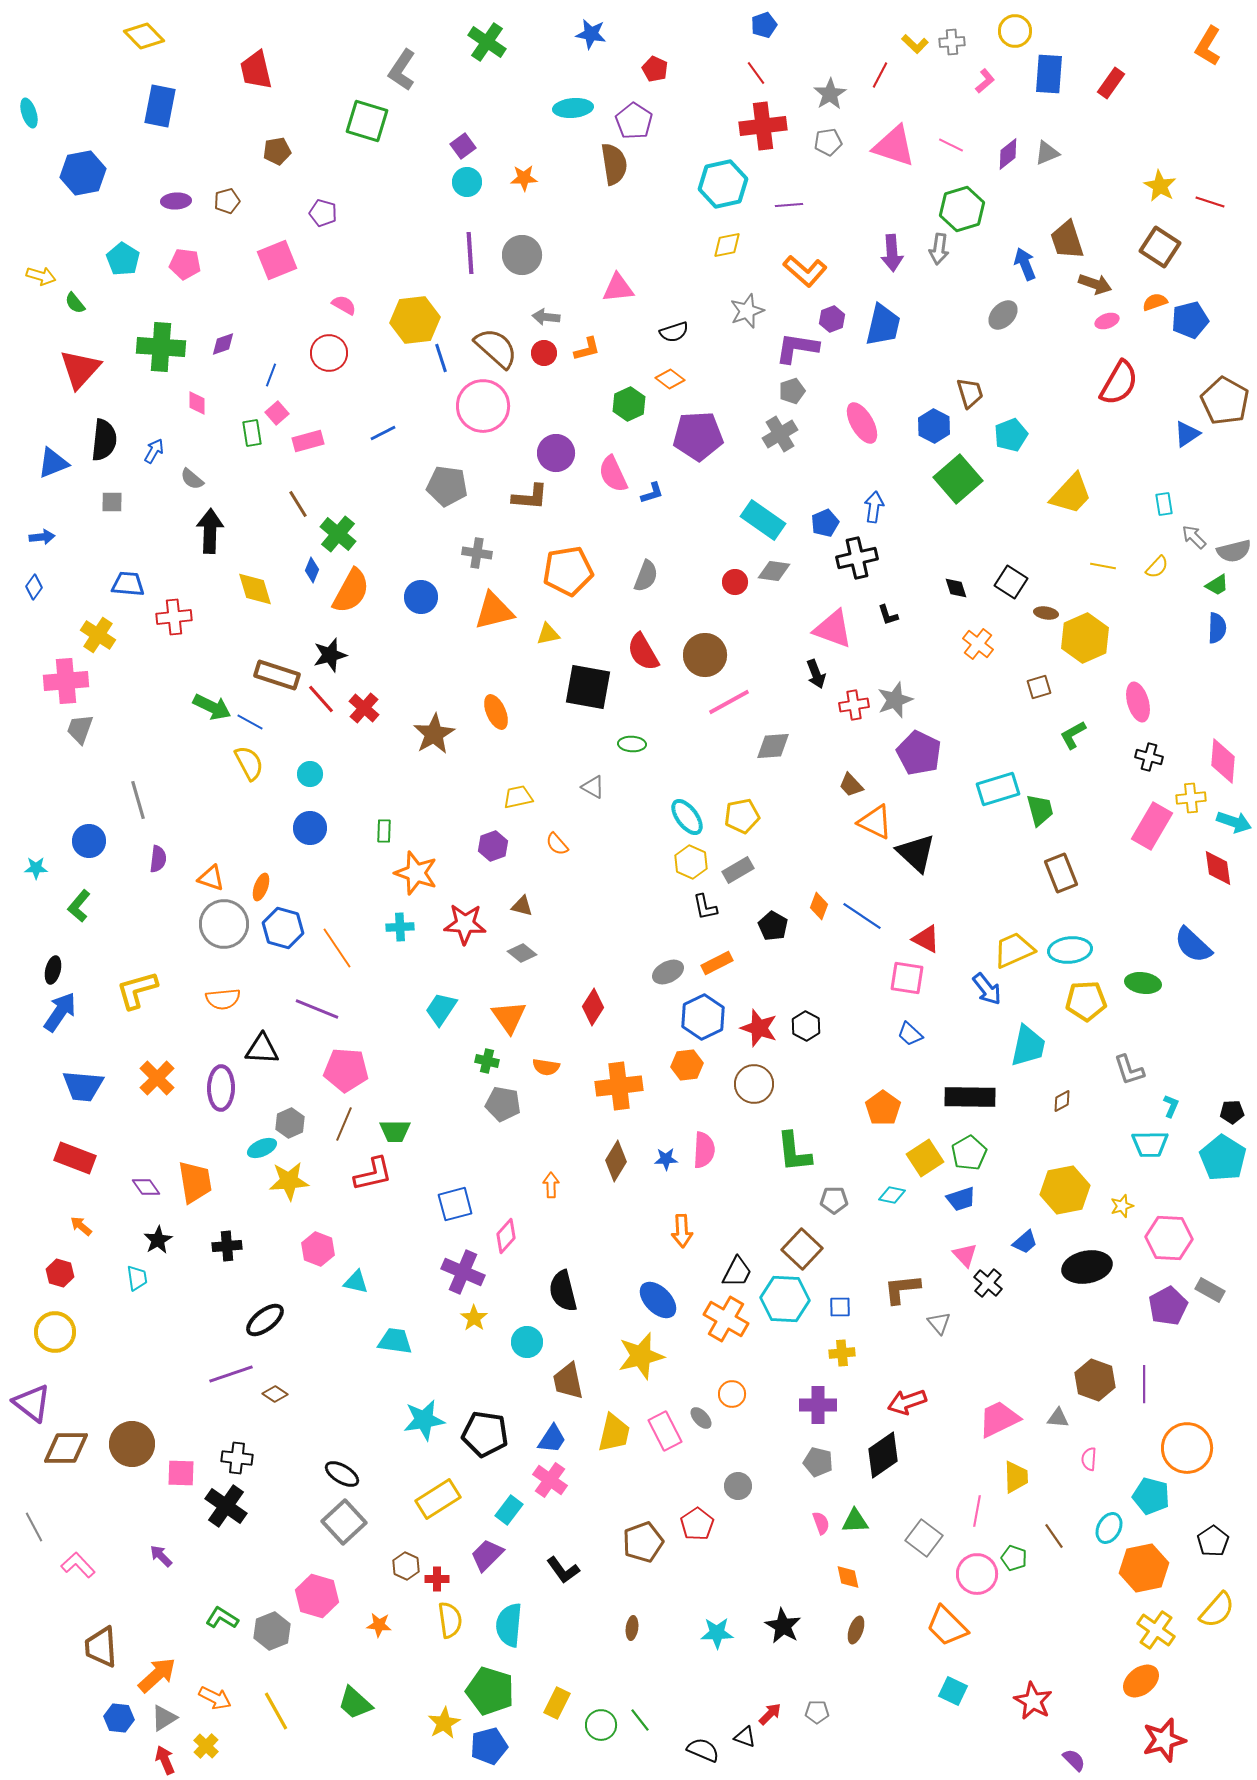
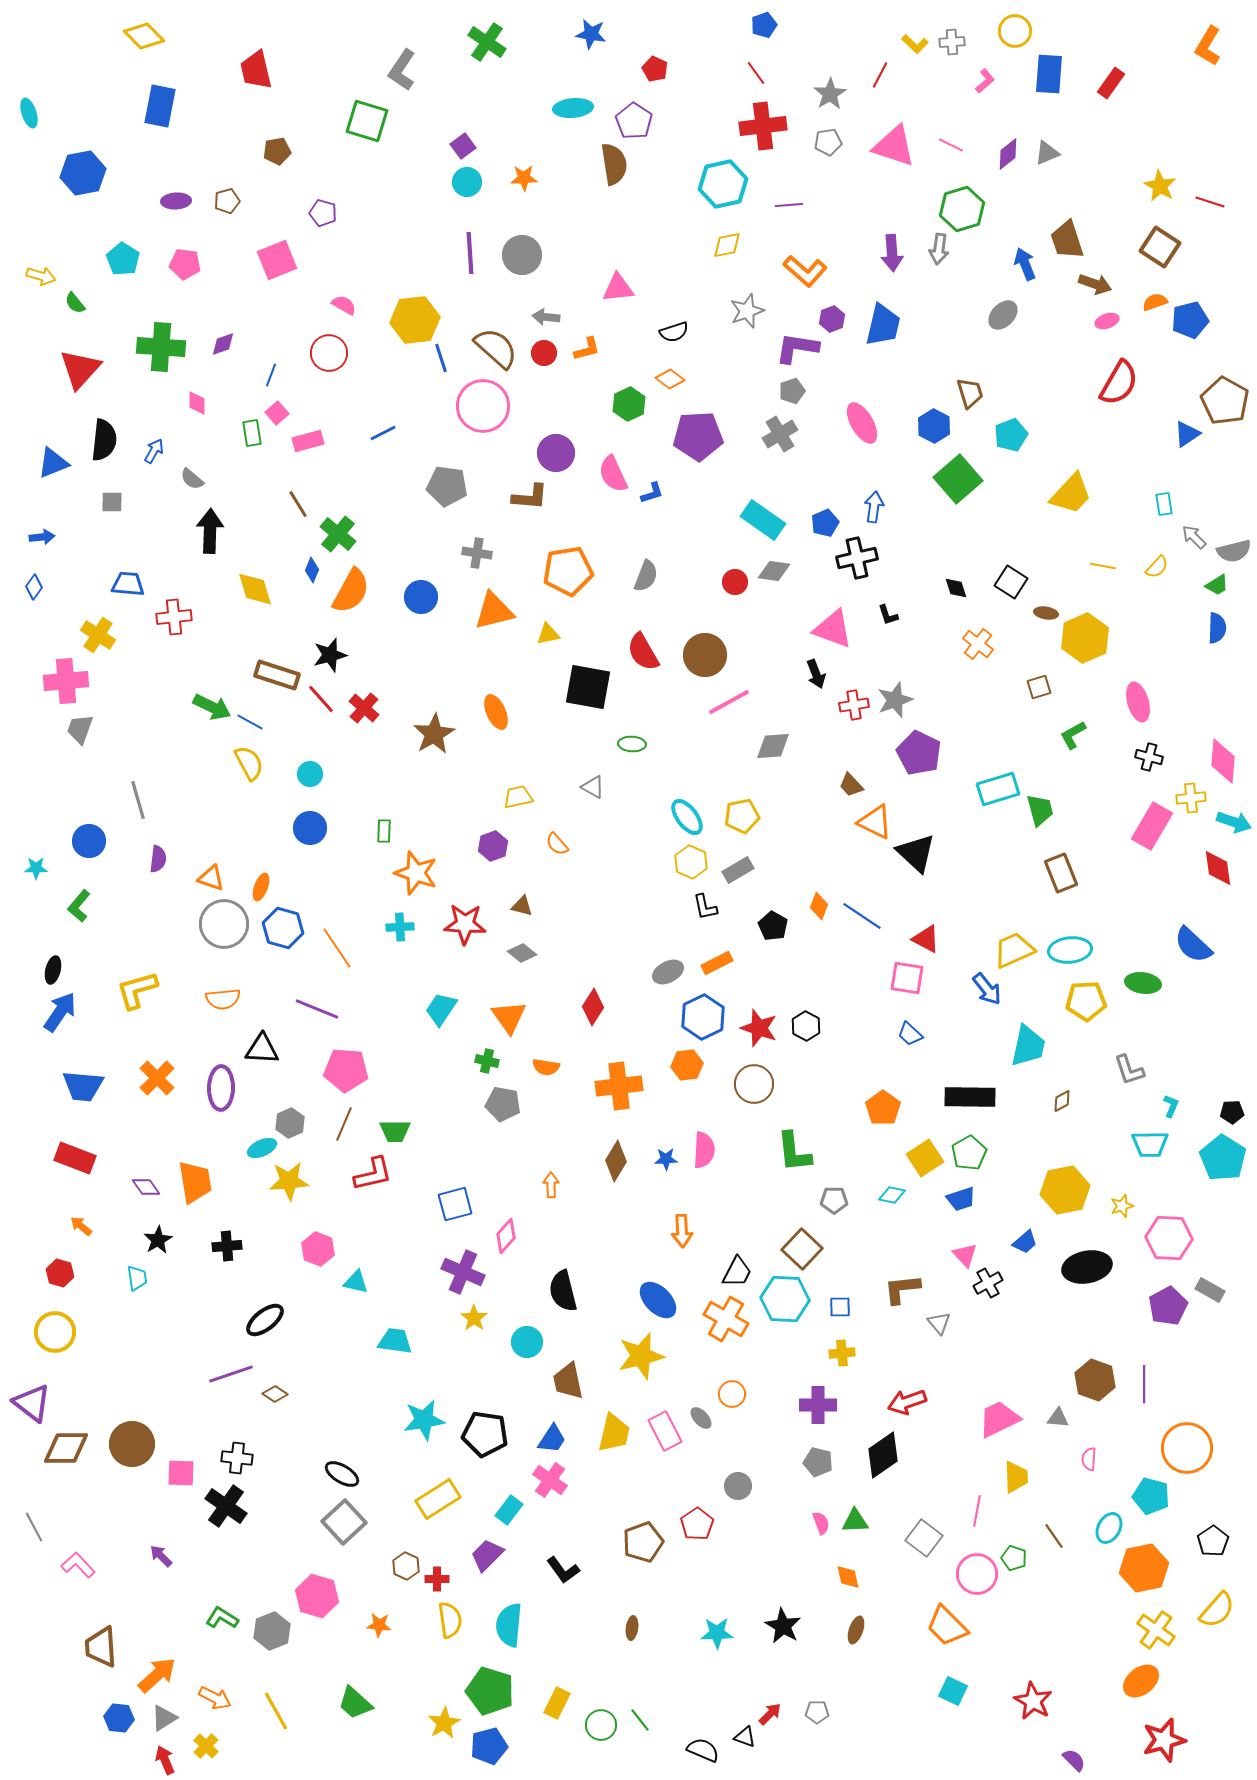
black cross at (988, 1283): rotated 20 degrees clockwise
